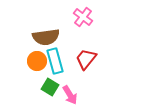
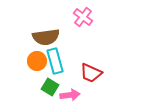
red trapezoid: moved 5 px right, 14 px down; rotated 105 degrees counterclockwise
pink arrow: rotated 66 degrees counterclockwise
